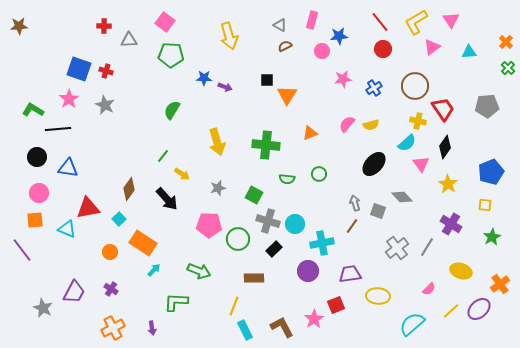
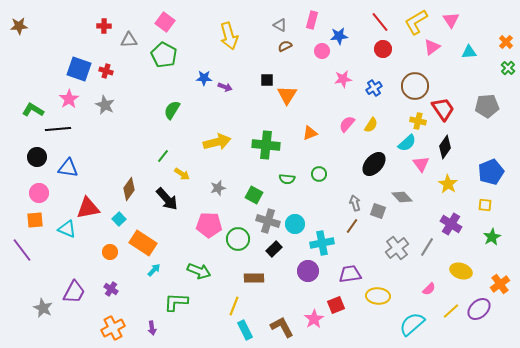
green pentagon at (171, 55): moved 7 px left; rotated 25 degrees clockwise
yellow semicircle at (371, 125): rotated 42 degrees counterclockwise
yellow arrow at (217, 142): rotated 88 degrees counterclockwise
